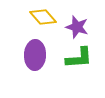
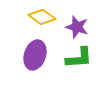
yellow diamond: moved 1 px left; rotated 12 degrees counterclockwise
purple ellipse: rotated 16 degrees clockwise
